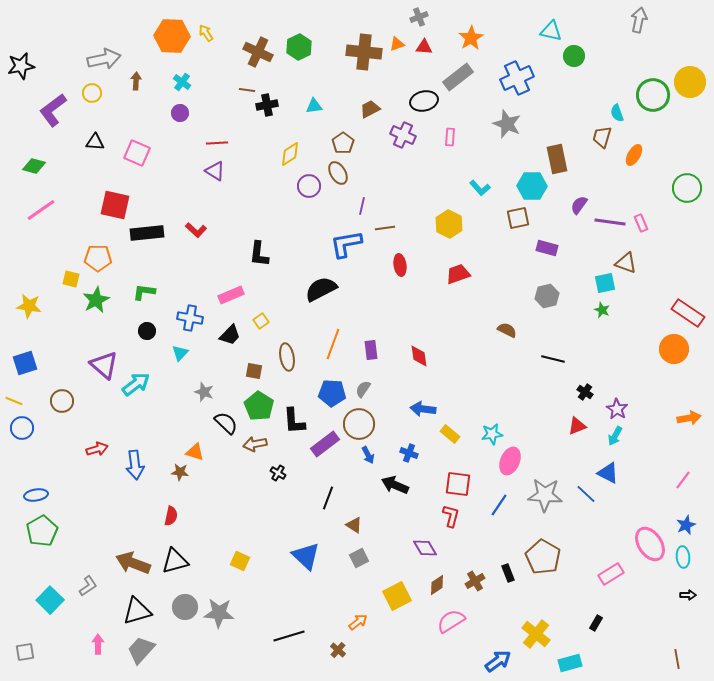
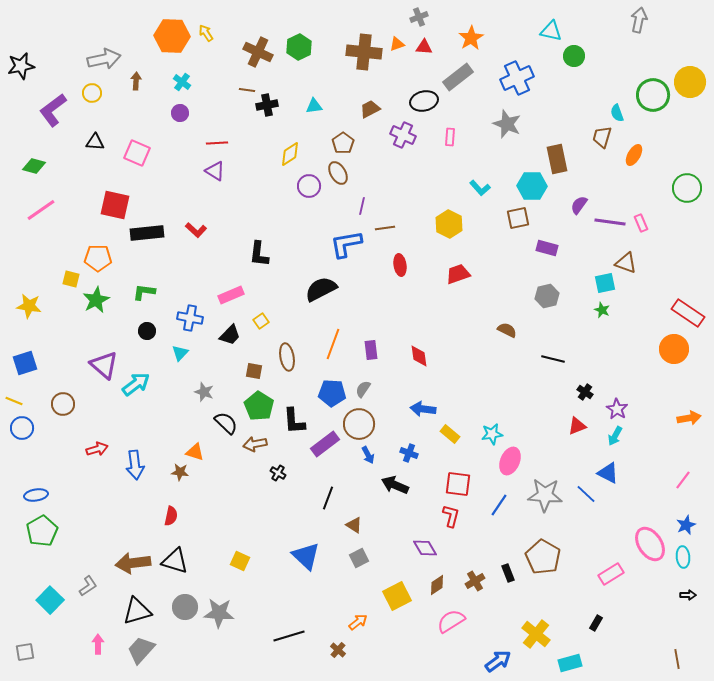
brown circle at (62, 401): moved 1 px right, 3 px down
black triangle at (175, 561): rotated 32 degrees clockwise
brown arrow at (133, 563): rotated 28 degrees counterclockwise
